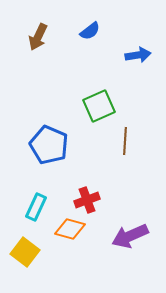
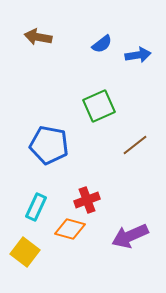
blue semicircle: moved 12 px right, 13 px down
brown arrow: rotated 76 degrees clockwise
brown line: moved 10 px right, 4 px down; rotated 48 degrees clockwise
blue pentagon: rotated 12 degrees counterclockwise
